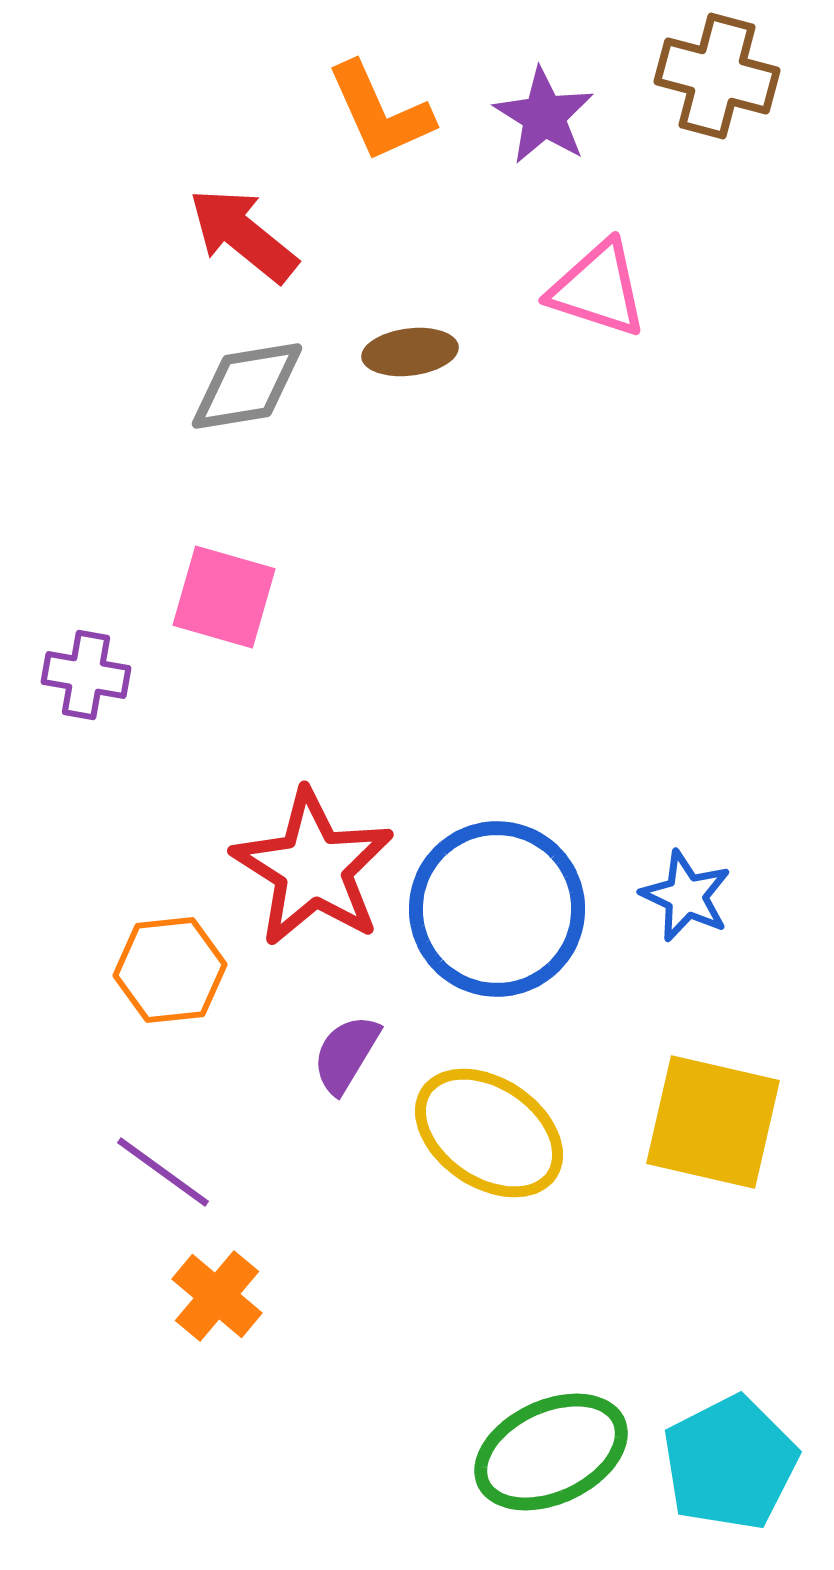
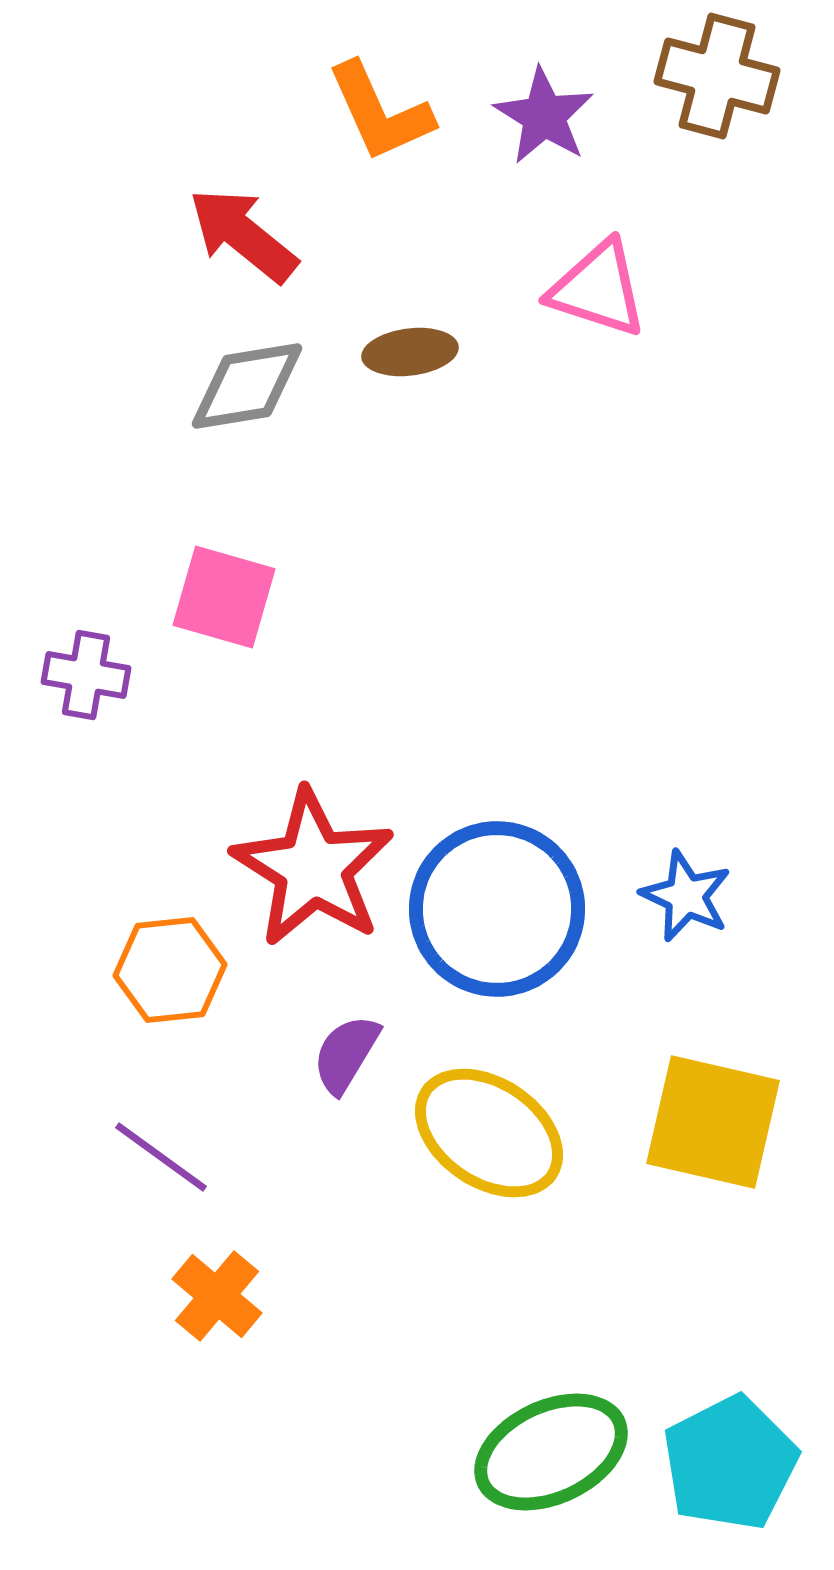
purple line: moved 2 px left, 15 px up
